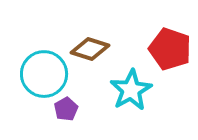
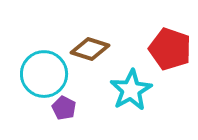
purple pentagon: moved 2 px left, 1 px up; rotated 15 degrees counterclockwise
